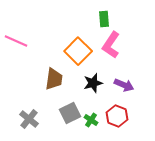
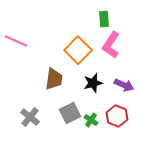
orange square: moved 1 px up
gray cross: moved 1 px right, 2 px up
